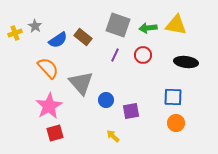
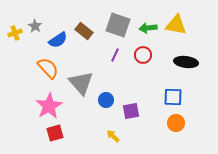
brown rectangle: moved 1 px right, 6 px up
